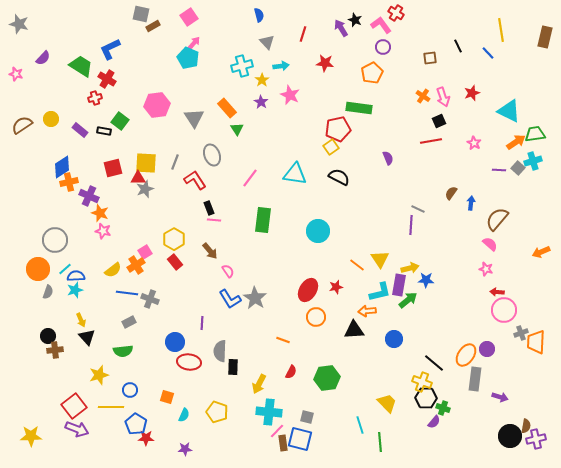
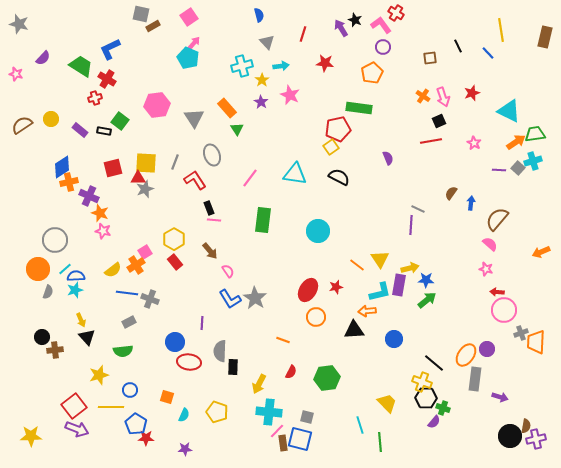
green arrow at (408, 300): moved 19 px right
black circle at (48, 336): moved 6 px left, 1 px down
